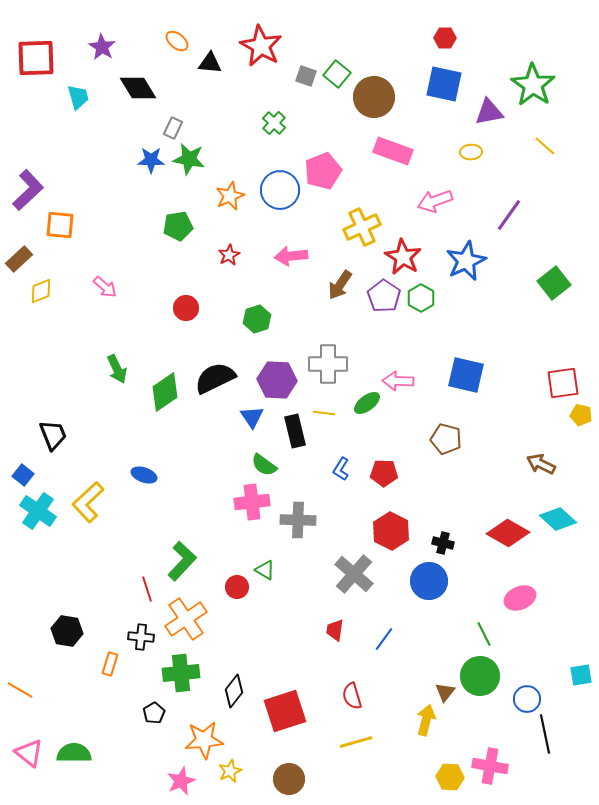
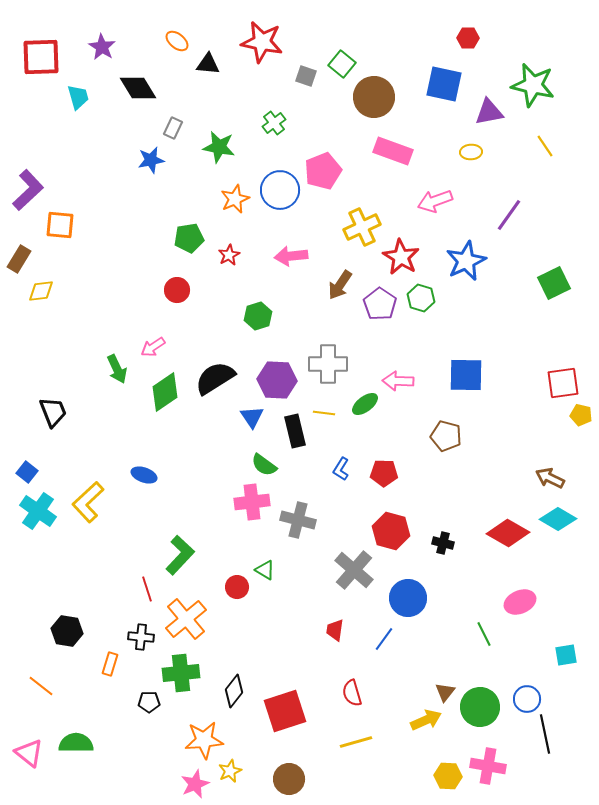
red hexagon at (445, 38): moved 23 px right
red star at (261, 46): moved 1 px right, 4 px up; rotated 18 degrees counterclockwise
red square at (36, 58): moved 5 px right, 1 px up
black triangle at (210, 63): moved 2 px left, 1 px down
green square at (337, 74): moved 5 px right, 10 px up
green star at (533, 85): rotated 21 degrees counterclockwise
green cross at (274, 123): rotated 10 degrees clockwise
yellow line at (545, 146): rotated 15 degrees clockwise
green star at (189, 159): moved 30 px right, 12 px up
blue star at (151, 160): rotated 12 degrees counterclockwise
orange star at (230, 196): moved 5 px right, 3 px down
green pentagon at (178, 226): moved 11 px right, 12 px down
red star at (403, 257): moved 2 px left
brown rectangle at (19, 259): rotated 16 degrees counterclockwise
green square at (554, 283): rotated 12 degrees clockwise
pink arrow at (105, 287): moved 48 px right, 60 px down; rotated 105 degrees clockwise
yellow diamond at (41, 291): rotated 16 degrees clockwise
purple pentagon at (384, 296): moved 4 px left, 8 px down
green hexagon at (421, 298): rotated 12 degrees counterclockwise
red circle at (186, 308): moved 9 px left, 18 px up
green hexagon at (257, 319): moved 1 px right, 3 px up
blue square at (466, 375): rotated 12 degrees counterclockwise
black semicircle at (215, 378): rotated 6 degrees counterclockwise
green ellipse at (367, 403): moved 2 px left, 1 px down
black trapezoid at (53, 435): moved 23 px up
brown pentagon at (446, 439): moved 3 px up
brown arrow at (541, 464): moved 9 px right, 14 px down
blue square at (23, 475): moved 4 px right, 3 px up
cyan diamond at (558, 519): rotated 12 degrees counterclockwise
gray cross at (298, 520): rotated 12 degrees clockwise
red hexagon at (391, 531): rotated 12 degrees counterclockwise
green L-shape at (182, 561): moved 2 px left, 6 px up
gray cross at (354, 574): moved 4 px up
blue circle at (429, 581): moved 21 px left, 17 px down
pink ellipse at (520, 598): moved 4 px down
orange cross at (186, 619): rotated 6 degrees counterclockwise
cyan square at (581, 675): moved 15 px left, 20 px up
green circle at (480, 676): moved 31 px down
orange line at (20, 690): moved 21 px right, 4 px up; rotated 8 degrees clockwise
red semicircle at (352, 696): moved 3 px up
black pentagon at (154, 713): moved 5 px left, 11 px up; rotated 30 degrees clockwise
yellow arrow at (426, 720): rotated 52 degrees clockwise
green semicircle at (74, 753): moved 2 px right, 10 px up
pink cross at (490, 766): moved 2 px left
yellow hexagon at (450, 777): moved 2 px left, 1 px up
pink star at (181, 781): moved 14 px right, 3 px down
